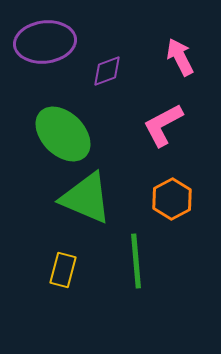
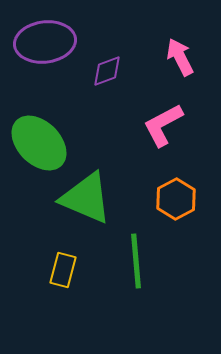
green ellipse: moved 24 px left, 9 px down
orange hexagon: moved 4 px right
